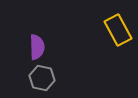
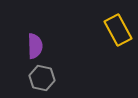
purple semicircle: moved 2 px left, 1 px up
